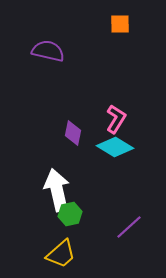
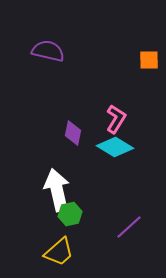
orange square: moved 29 px right, 36 px down
yellow trapezoid: moved 2 px left, 2 px up
